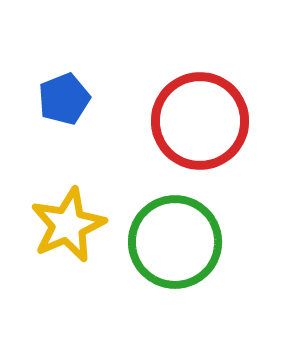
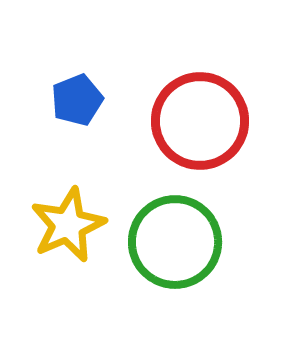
blue pentagon: moved 13 px right, 1 px down
